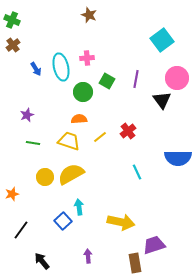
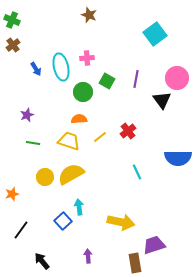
cyan square: moved 7 px left, 6 px up
